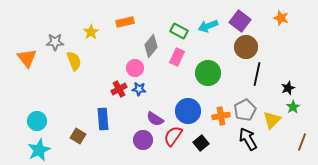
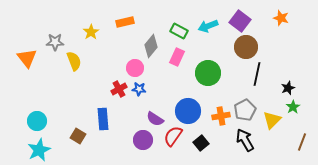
black arrow: moved 3 px left, 1 px down
